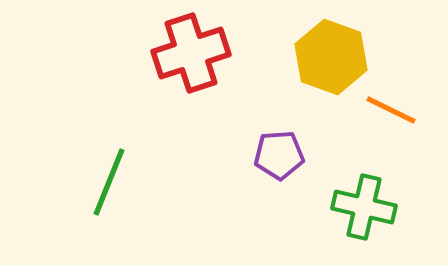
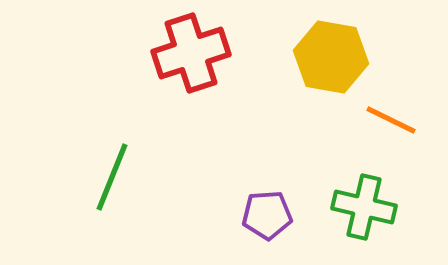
yellow hexagon: rotated 10 degrees counterclockwise
orange line: moved 10 px down
purple pentagon: moved 12 px left, 60 px down
green line: moved 3 px right, 5 px up
